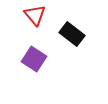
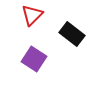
red triangle: moved 3 px left; rotated 25 degrees clockwise
